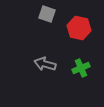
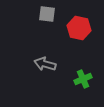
gray square: rotated 12 degrees counterclockwise
green cross: moved 2 px right, 11 px down
